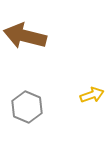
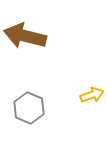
gray hexagon: moved 2 px right, 1 px down
